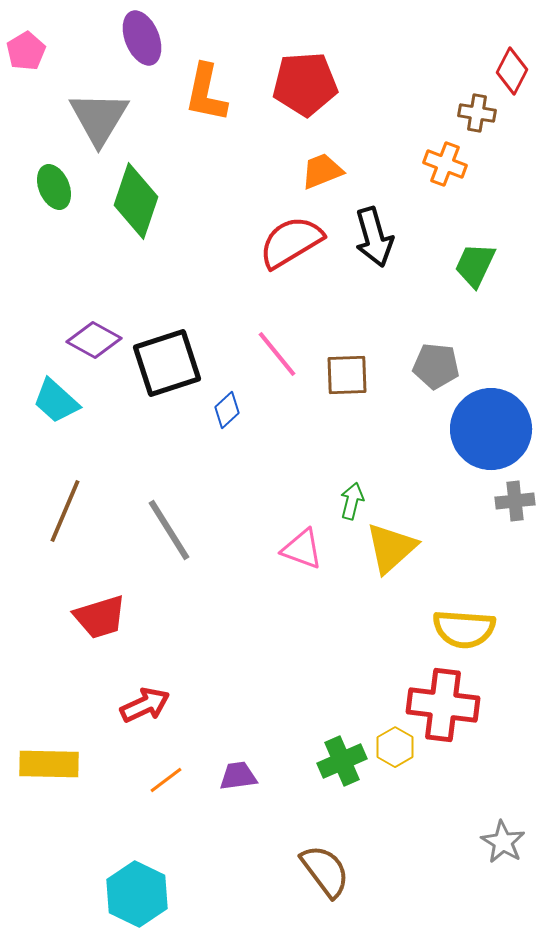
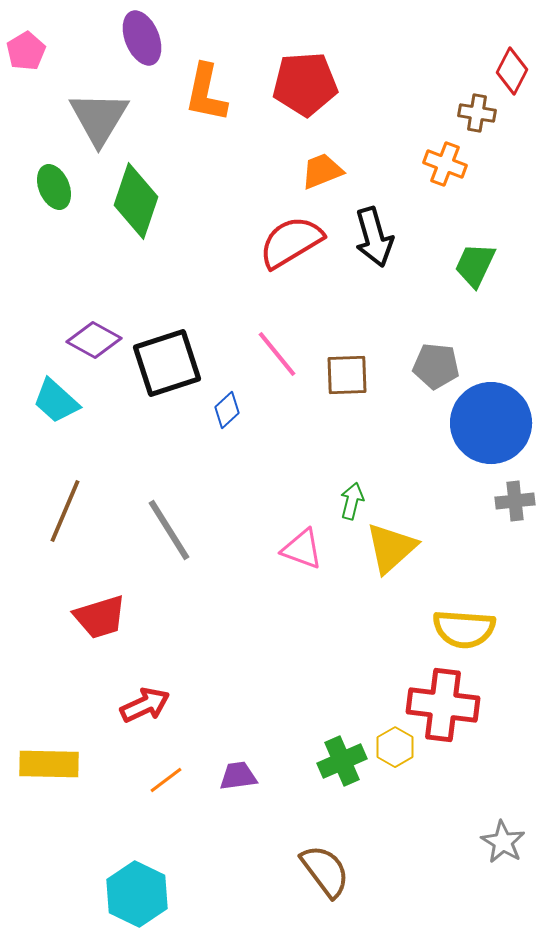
blue circle: moved 6 px up
